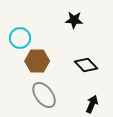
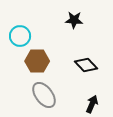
cyan circle: moved 2 px up
